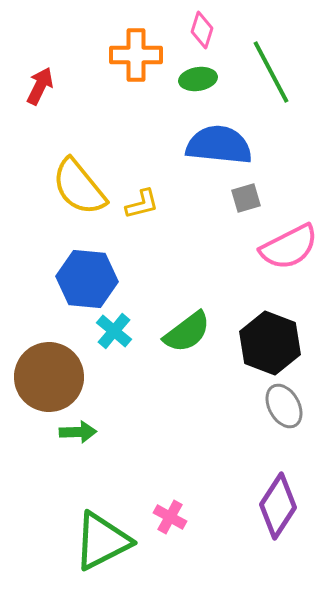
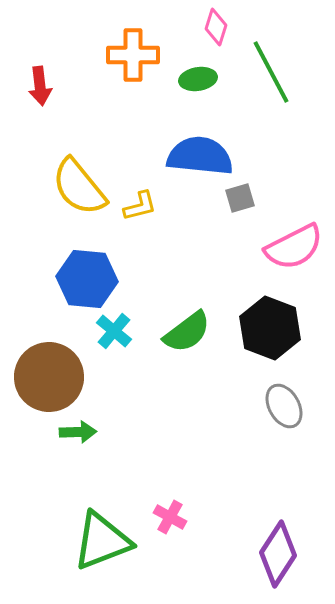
pink diamond: moved 14 px right, 3 px up
orange cross: moved 3 px left
red arrow: rotated 147 degrees clockwise
blue semicircle: moved 19 px left, 11 px down
gray square: moved 6 px left
yellow L-shape: moved 2 px left, 2 px down
pink semicircle: moved 5 px right
black hexagon: moved 15 px up
purple diamond: moved 48 px down
green triangle: rotated 6 degrees clockwise
